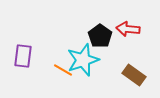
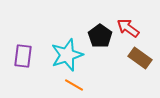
red arrow: moved 1 px up; rotated 30 degrees clockwise
cyan star: moved 16 px left, 5 px up
orange line: moved 11 px right, 15 px down
brown rectangle: moved 6 px right, 17 px up
